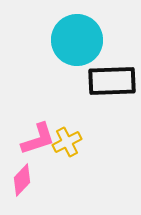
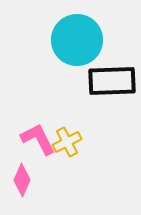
pink L-shape: rotated 99 degrees counterclockwise
pink diamond: rotated 20 degrees counterclockwise
